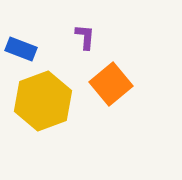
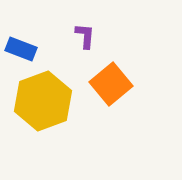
purple L-shape: moved 1 px up
